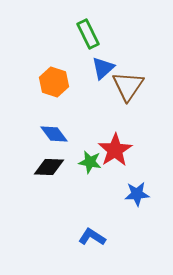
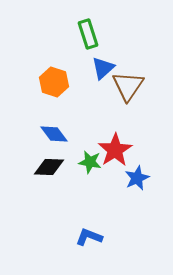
green rectangle: rotated 8 degrees clockwise
blue star: moved 16 px up; rotated 20 degrees counterclockwise
blue L-shape: moved 3 px left; rotated 12 degrees counterclockwise
